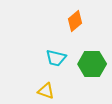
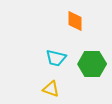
orange diamond: rotated 50 degrees counterclockwise
yellow triangle: moved 5 px right, 2 px up
